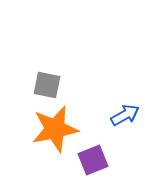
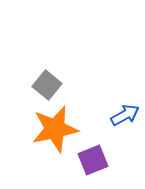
gray square: rotated 28 degrees clockwise
